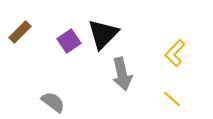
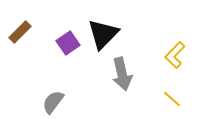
purple square: moved 1 px left, 2 px down
yellow L-shape: moved 2 px down
gray semicircle: rotated 90 degrees counterclockwise
